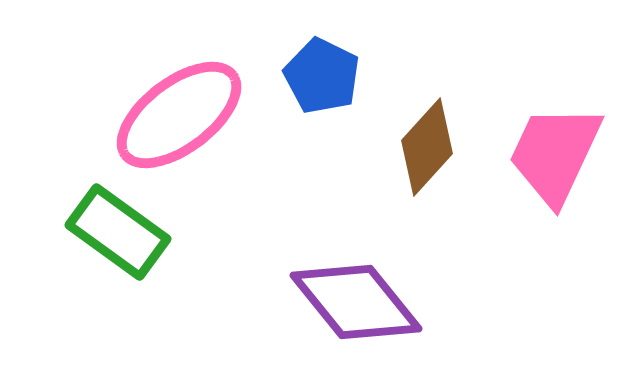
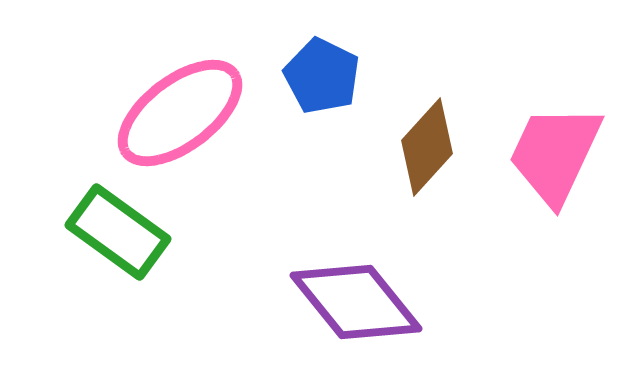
pink ellipse: moved 1 px right, 2 px up
